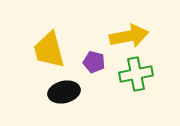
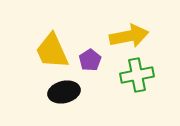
yellow trapezoid: moved 3 px right, 1 px down; rotated 9 degrees counterclockwise
purple pentagon: moved 4 px left, 2 px up; rotated 25 degrees clockwise
green cross: moved 1 px right, 1 px down
